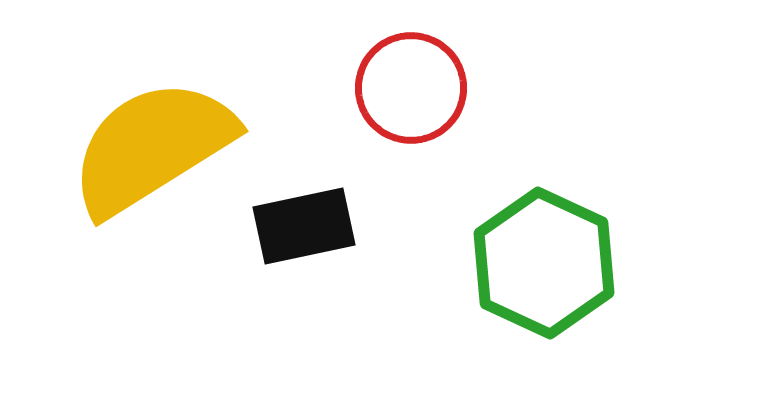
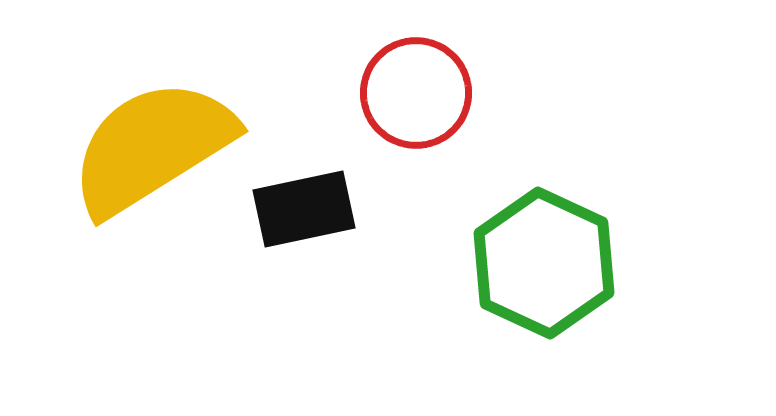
red circle: moved 5 px right, 5 px down
black rectangle: moved 17 px up
